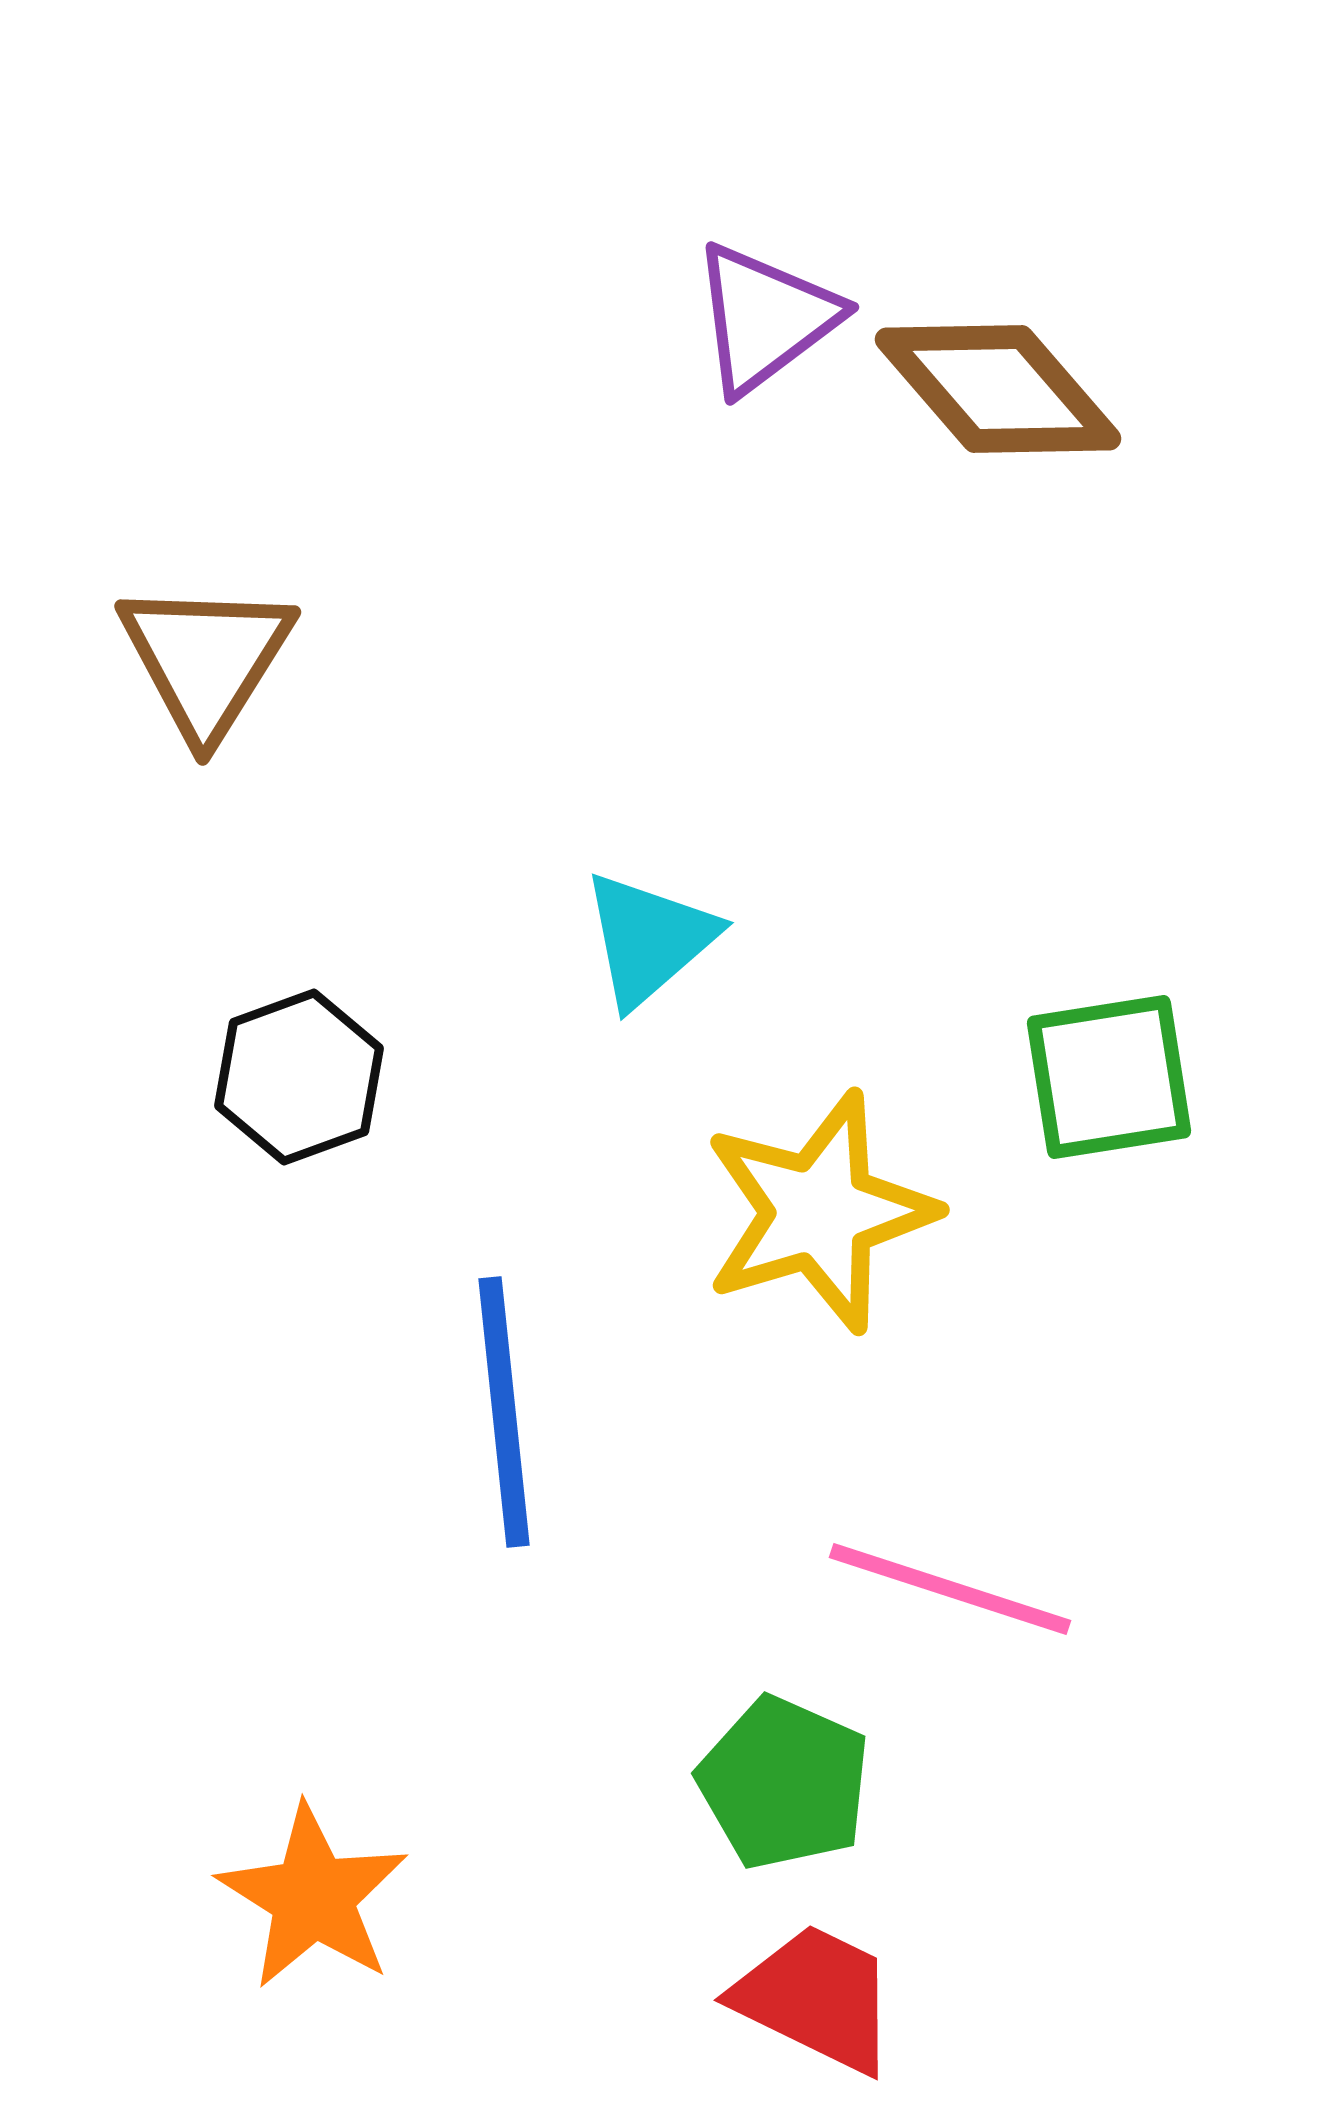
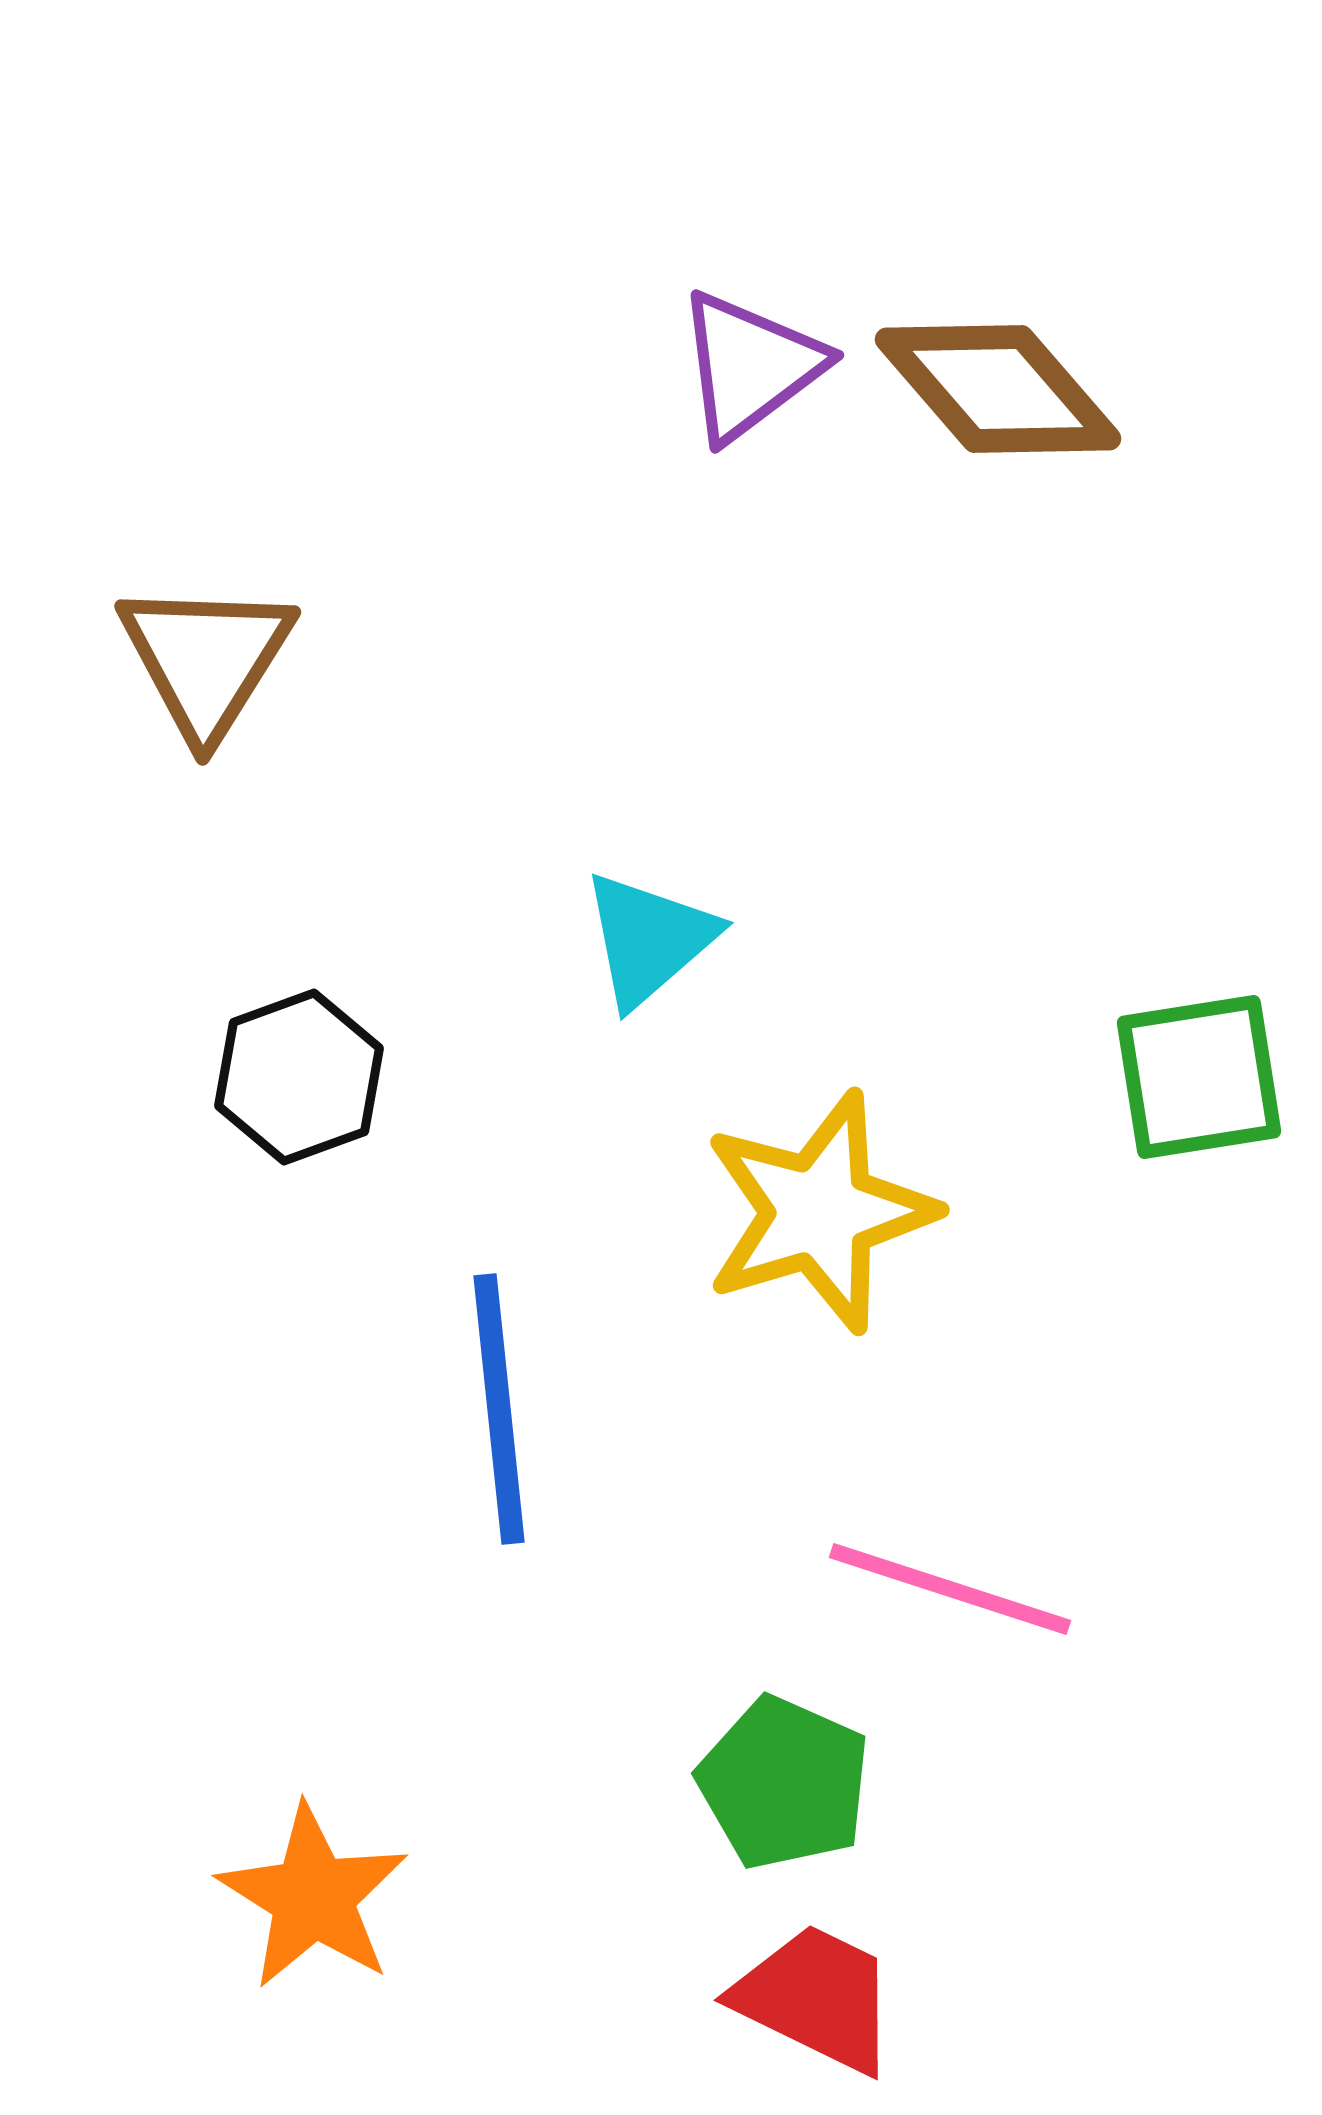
purple triangle: moved 15 px left, 48 px down
green square: moved 90 px right
blue line: moved 5 px left, 3 px up
